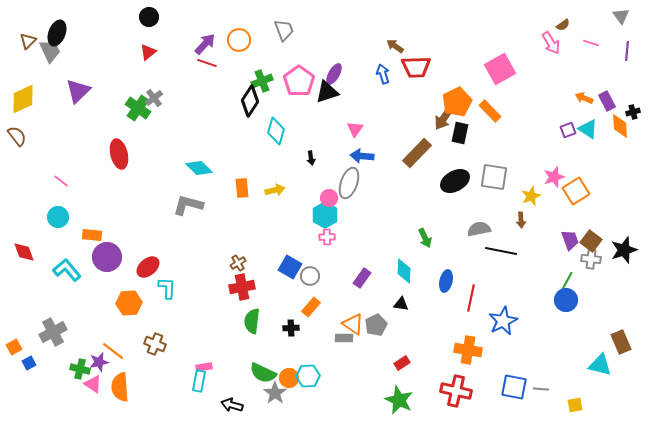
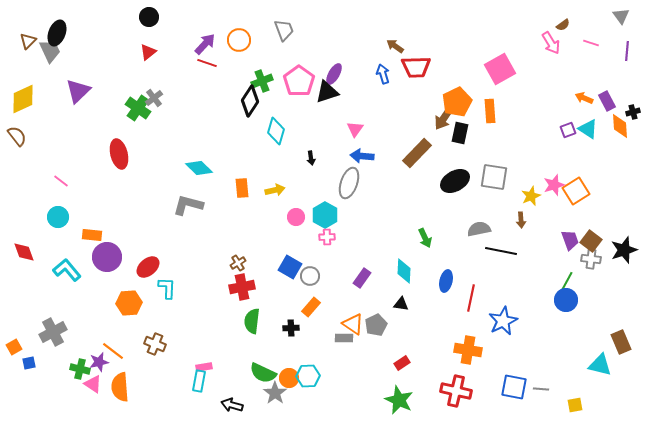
orange rectangle at (490, 111): rotated 40 degrees clockwise
pink star at (554, 177): moved 8 px down
pink circle at (329, 198): moved 33 px left, 19 px down
blue square at (29, 363): rotated 16 degrees clockwise
